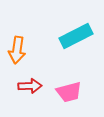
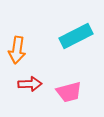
red arrow: moved 2 px up
